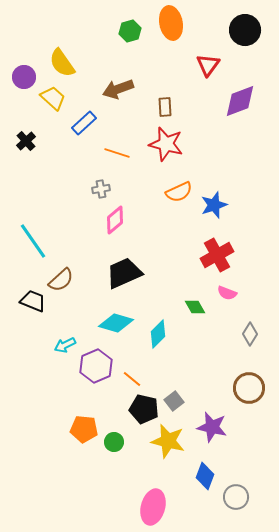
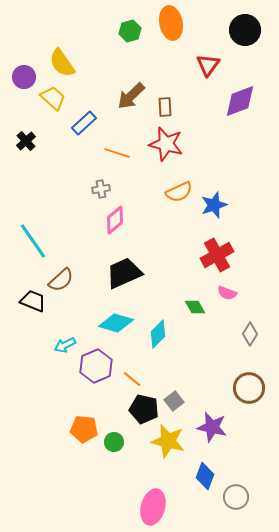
brown arrow at (118, 89): moved 13 px right, 7 px down; rotated 24 degrees counterclockwise
